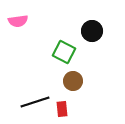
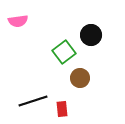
black circle: moved 1 px left, 4 px down
green square: rotated 25 degrees clockwise
brown circle: moved 7 px right, 3 px up
black line: moved 2 px left, 1 px up
